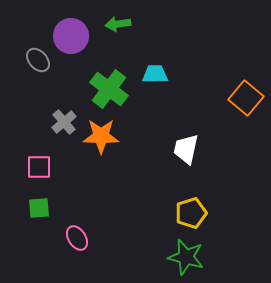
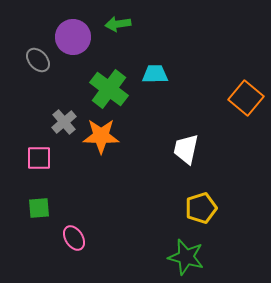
purple circle: moved 2 px right, 1 px down
pink square: moved 9 px up
yellow pentagon: moved 10 px right, 5 px up
pink ellipse: moved 3 px left
